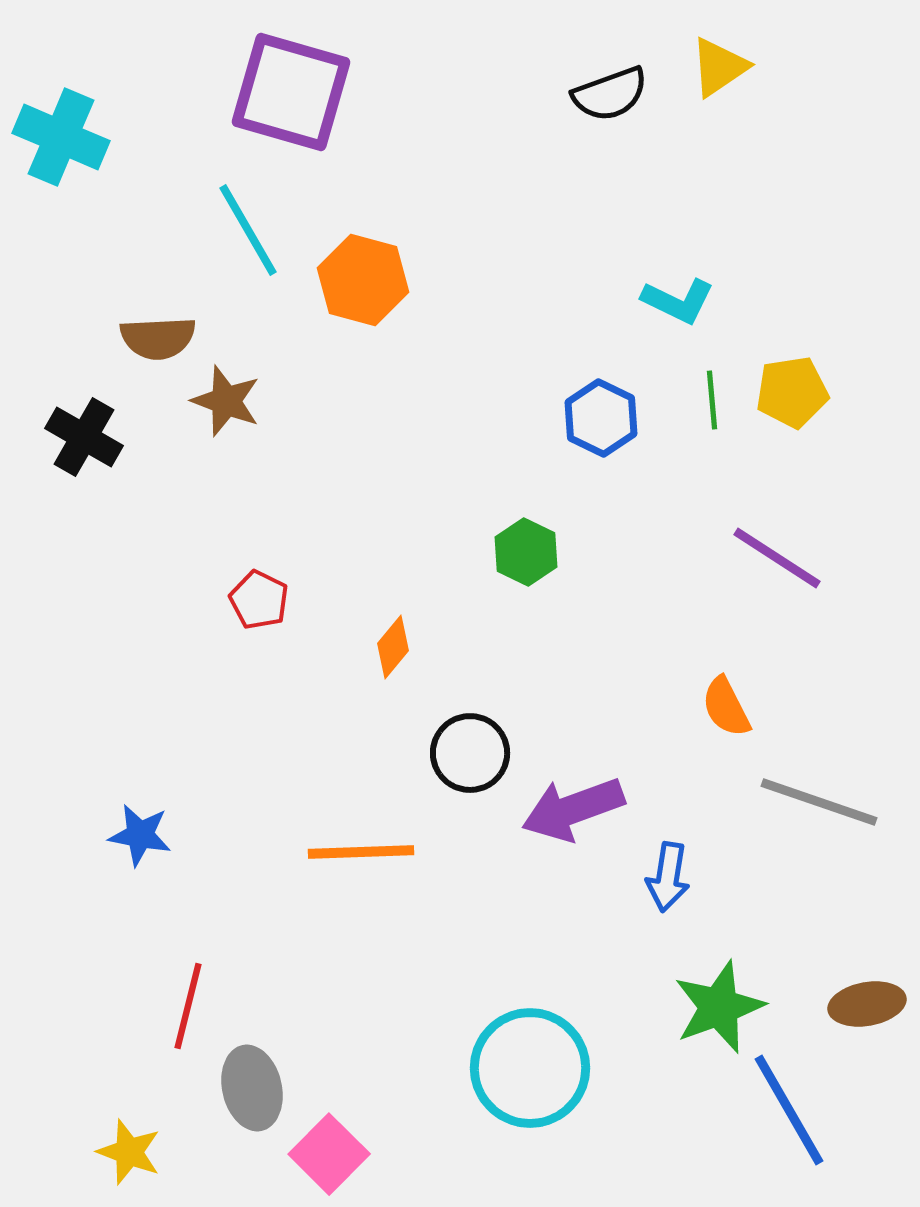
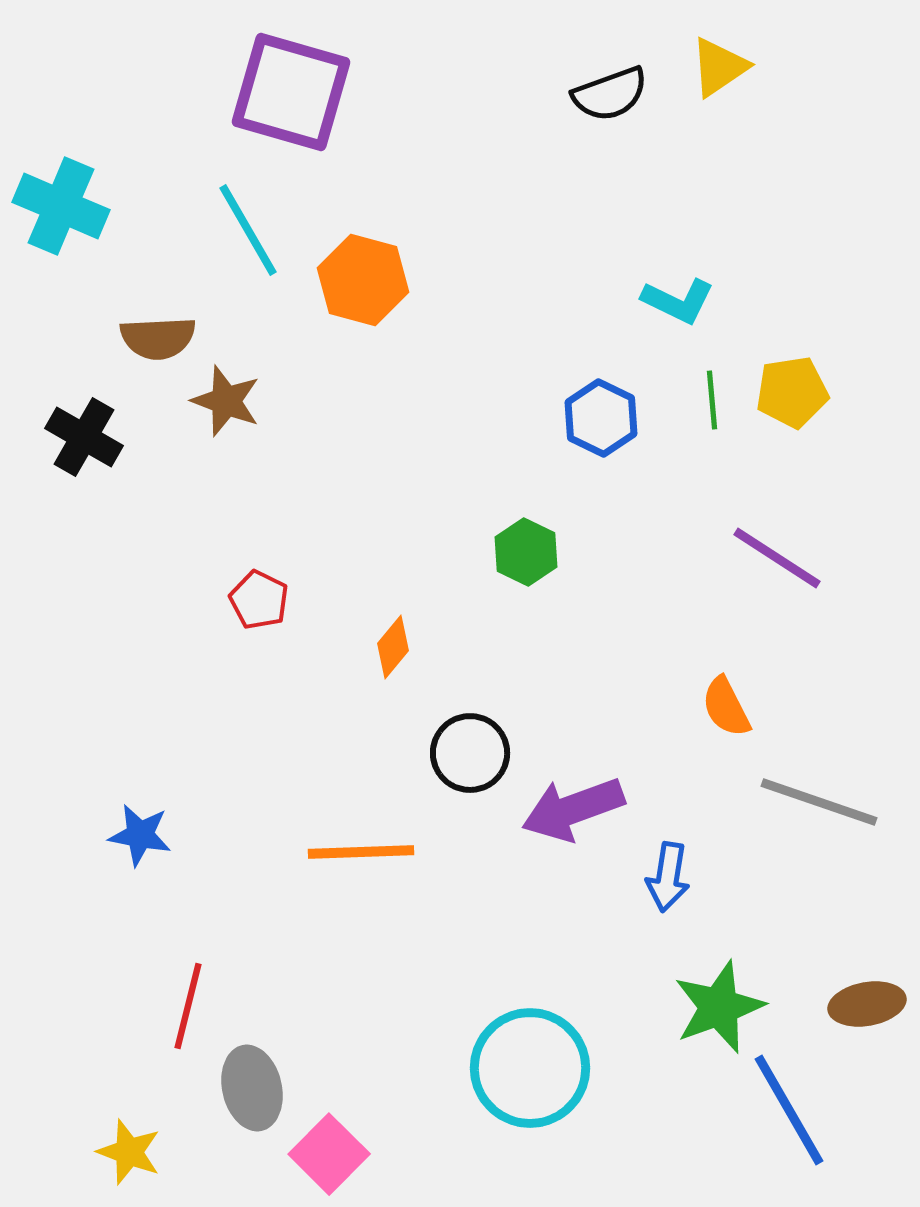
cyan cross: moved 69 px down
